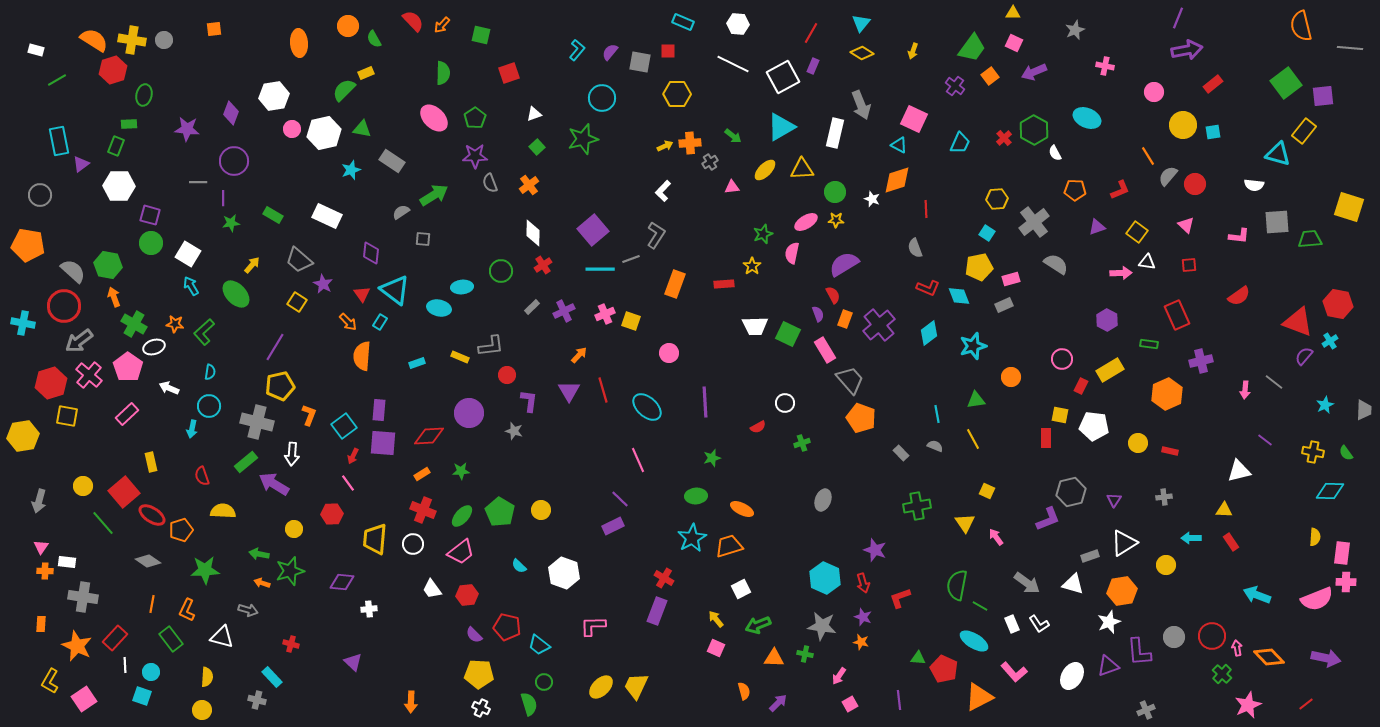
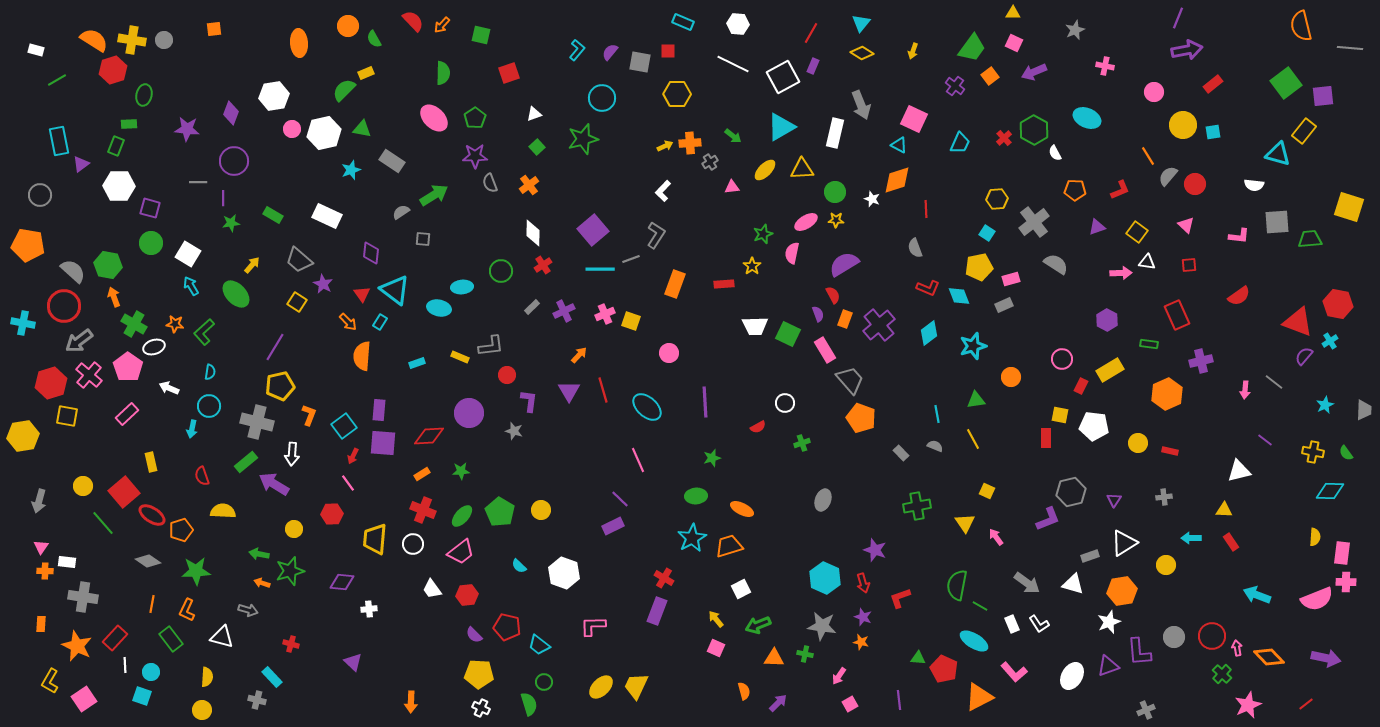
purple square at (150, 215): moved 7 px up
green star at (205, 570): moved 9 px left, 1 px down
